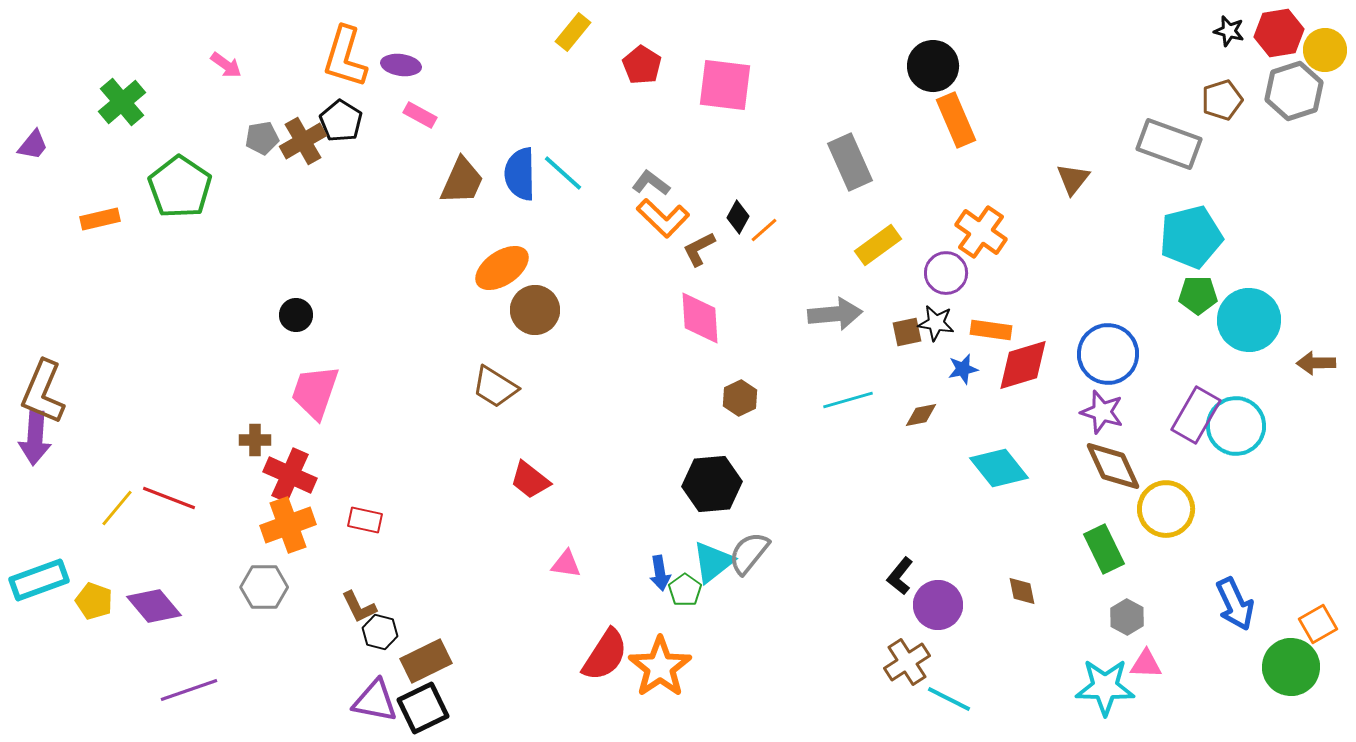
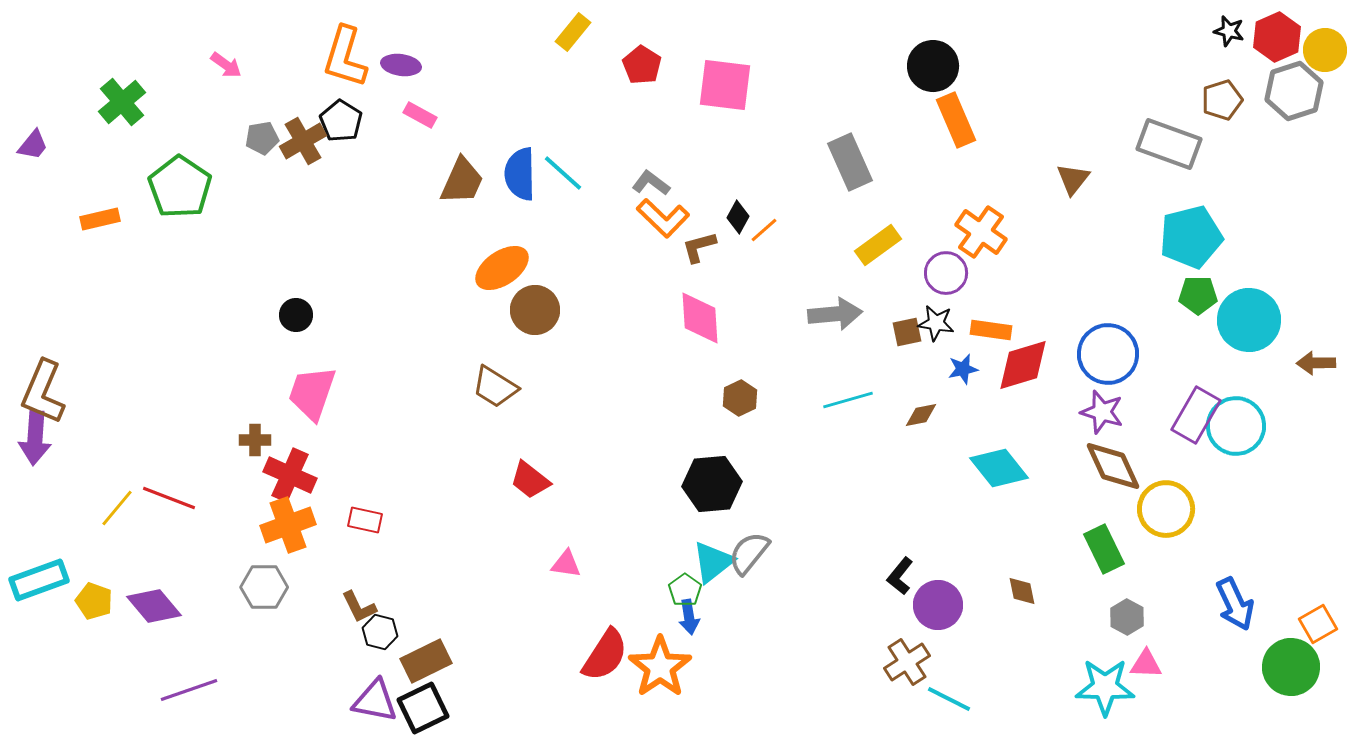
red hexagon at (1279, 33): moved 2 px left, 4 px down; rotated 15 degrees counterclockwise
brown L-shape at (699, 249): moved 2 px up; rotated 12 degrees clockwise
pink trapezoid at (315, 392): moved 3 px left, 1 px down
blue arrow at (660, 573): moved 29 px right, 44 px down
